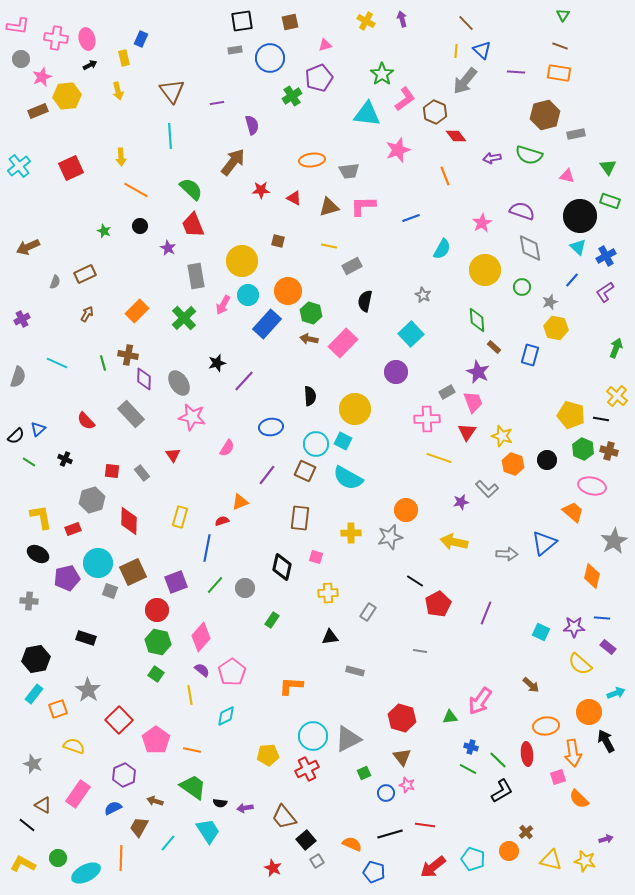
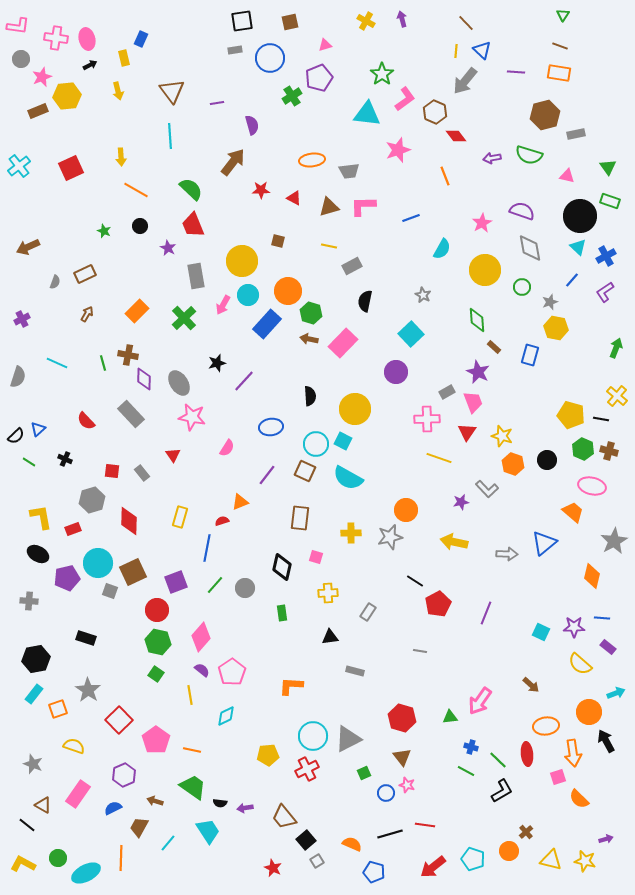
green rectangle at (272, 620): moved 10 px right, 7 px up; rotated 42 degrees counterclockwise
green line at (468, 769): moved 2 px left, 2 px down
